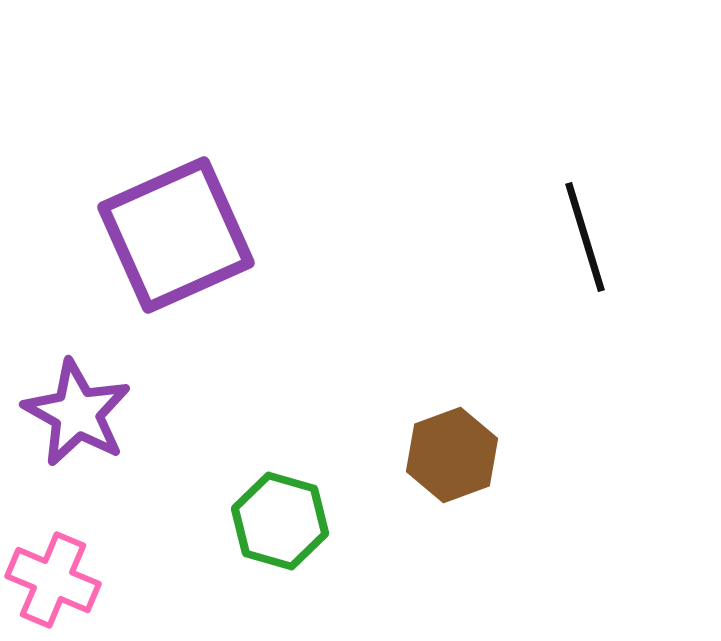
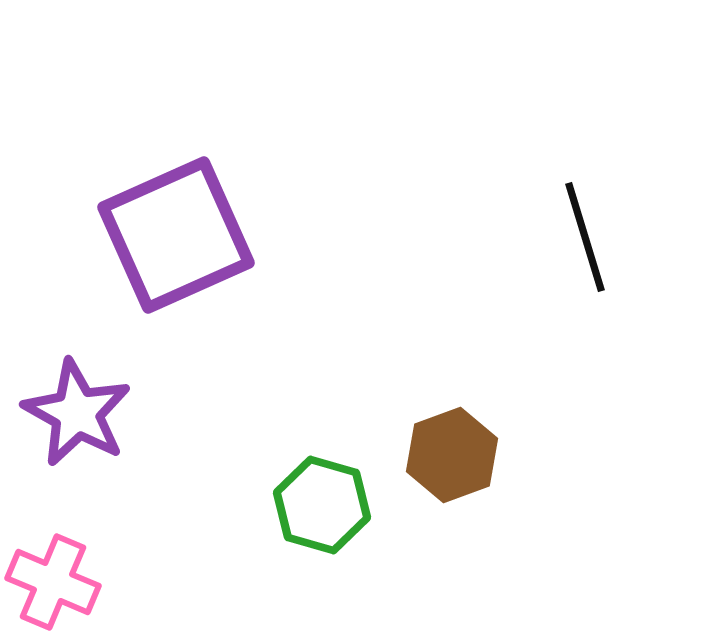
green hexagon: moved 42 px right, 16 px up
pink cross: moved 2 px down
